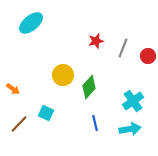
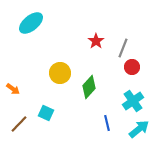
red star: rotated 21 degrees counterclockwise
red circle: moved 16 px left, 11 px down
yellow circle: moved 3 px left, 2 px up
blue line: moved 12 px right
cyan arrow: moved 9 px right; rotated 30 degrees counterclockwise
